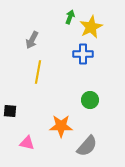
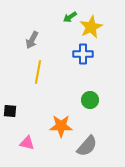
green arrow: rotated 144 degrees counterclockwise
